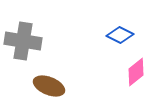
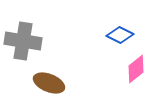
pink diamond: moved 3 px up
brown ellipse: moved 3 px up
